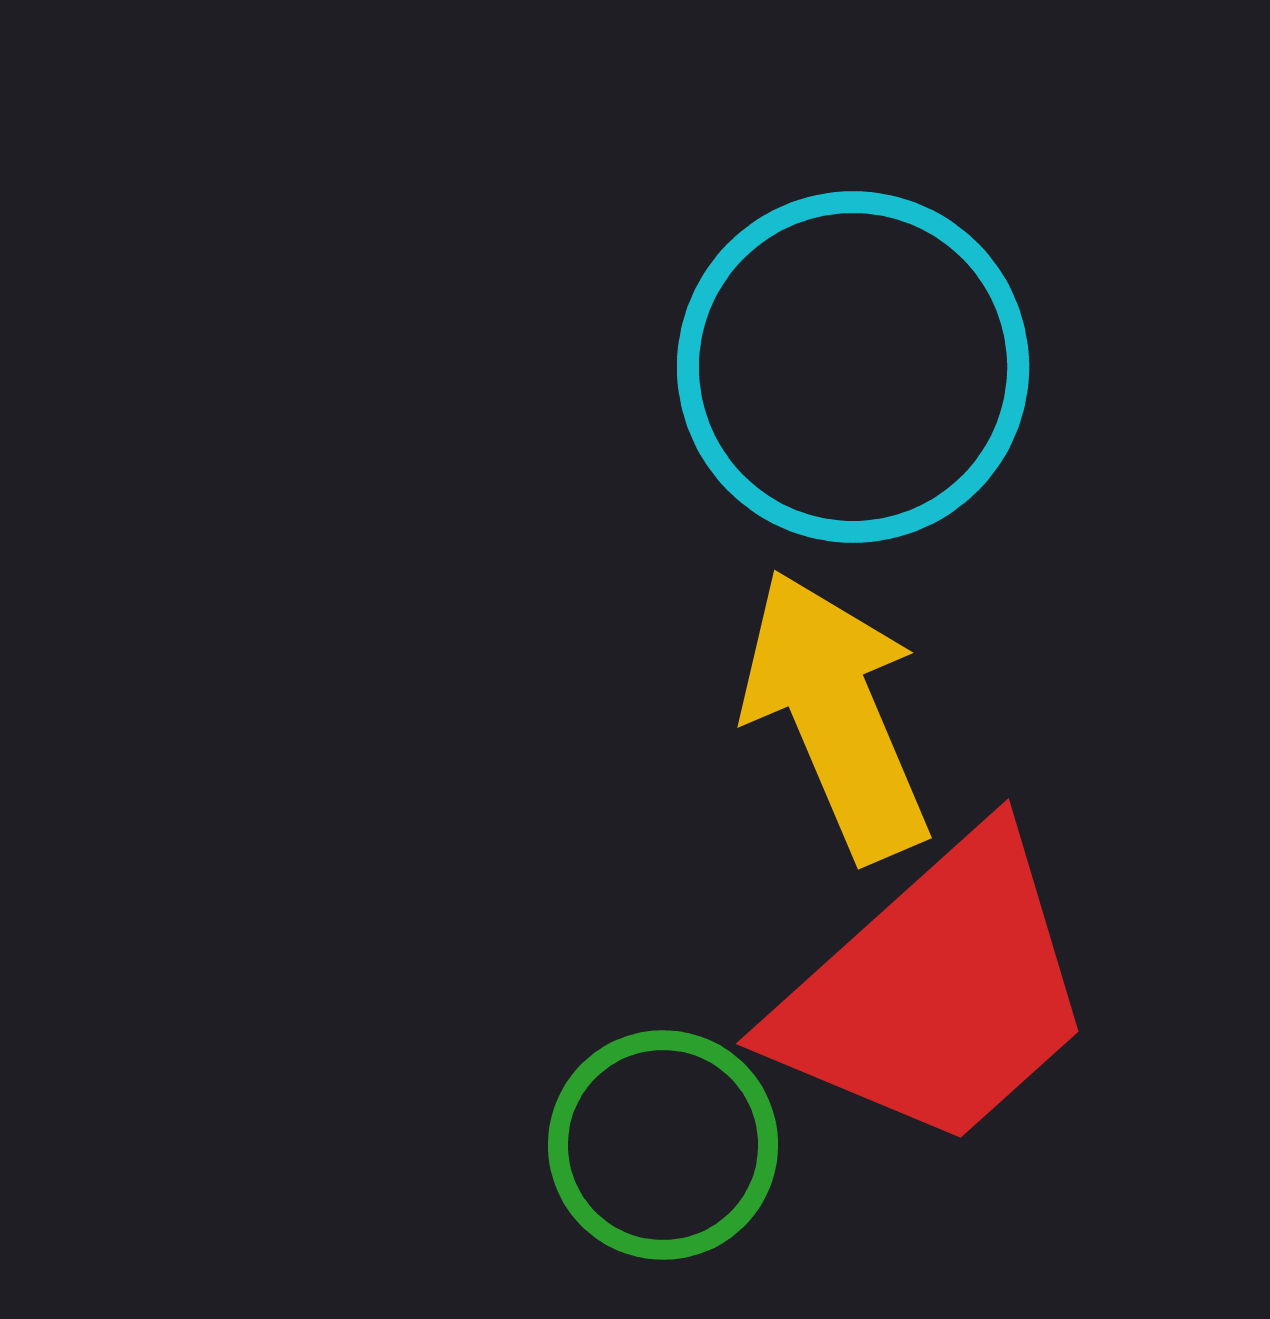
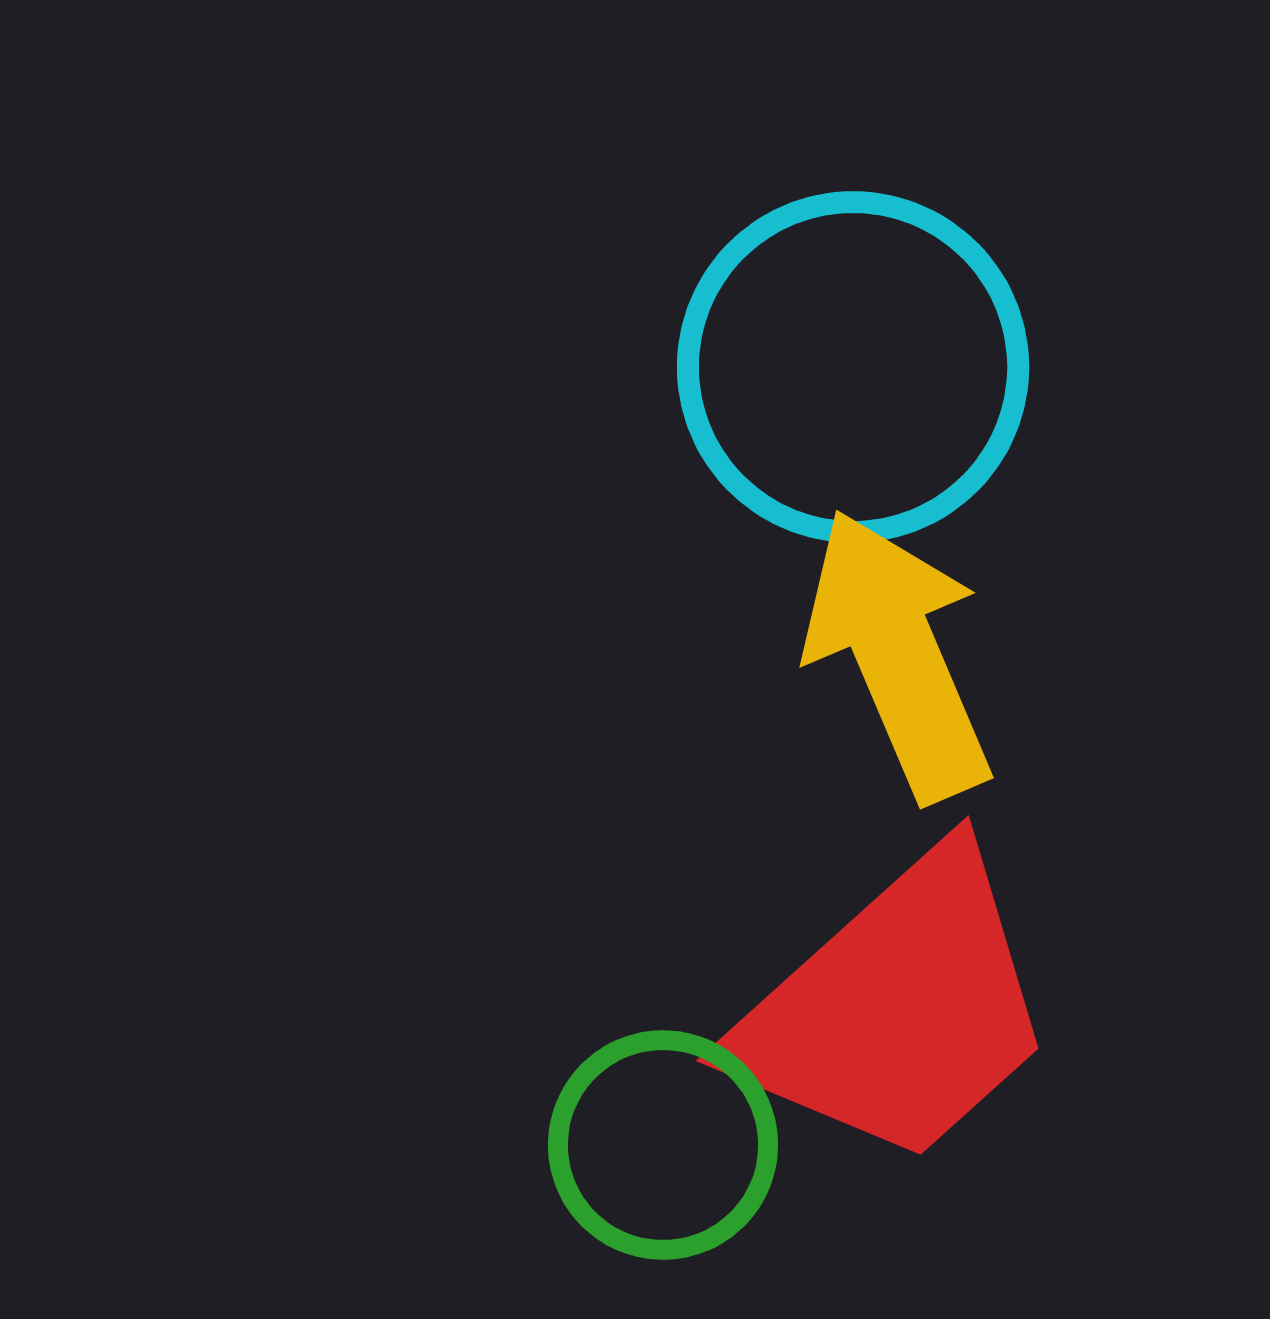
yellow arrow: moved 62 px right, 60 px up
red trapezoid: moved 40 px left, 17 px down
